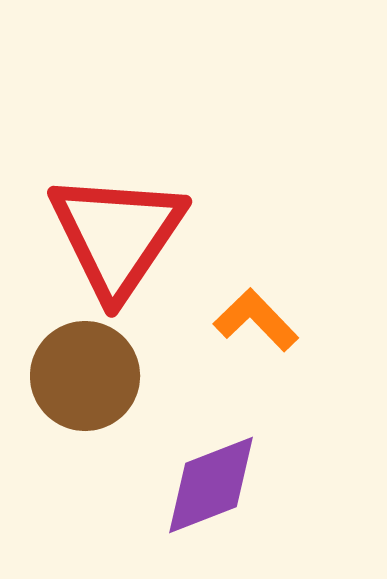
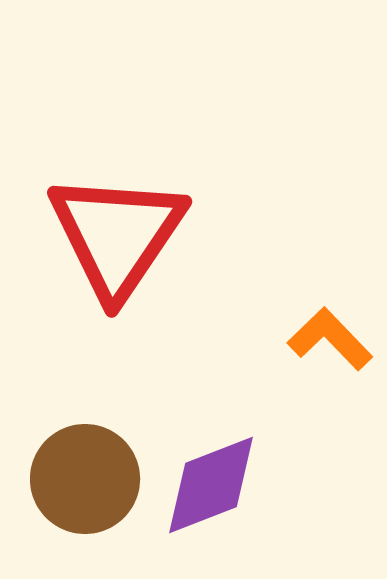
orange L-shape: moved 74 px right, 19 px down
brown circle: moved 103 px down
